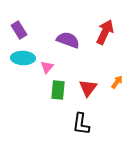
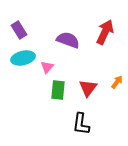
cyan ellipse: rotated 15 degrees counterclockwise
